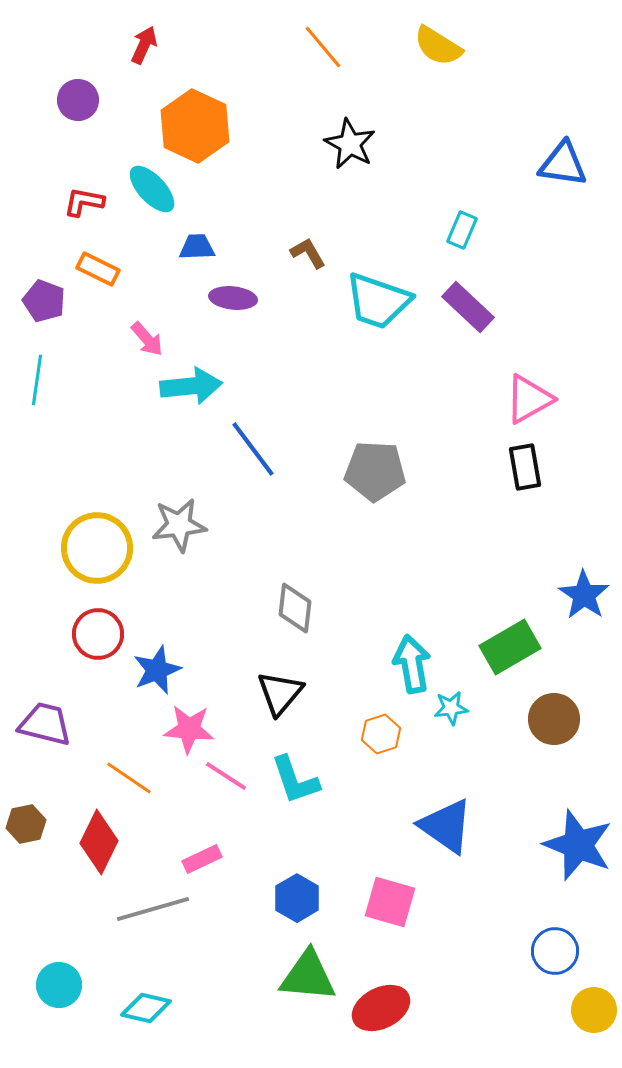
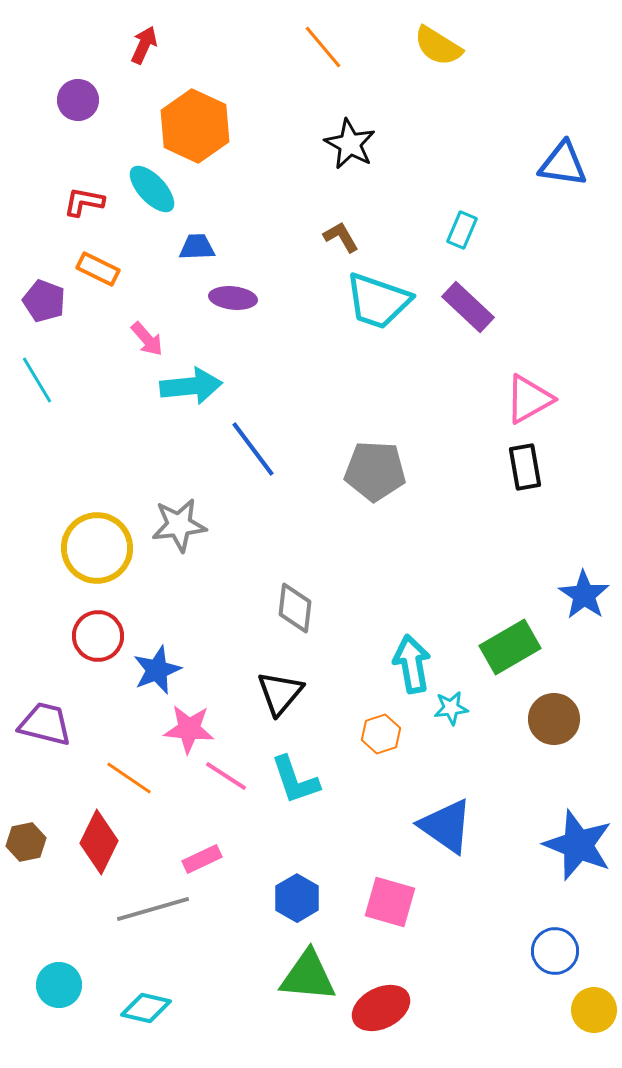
brown L-shape at (308, 253): moved 33 px right, 16 px up
cyan line at (37, 380): rotated 39 degrees counterclockwise
red circle at (98, 634): moved 2 px down
brown hexagon at (26, 824): moved 18 px down
